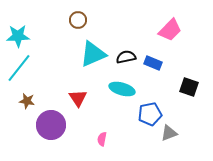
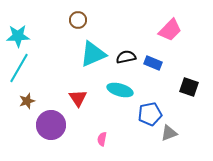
cyan line: rotated 8 degrees counterclockwise
cyan ellipse: moved 2 px left, 1 px down
brown star: rotated 28 degrees counterclockwise
